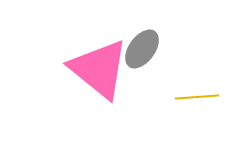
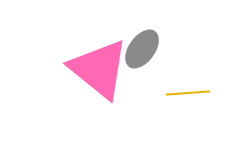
yellow line: moved 9 px left, 4 px up
